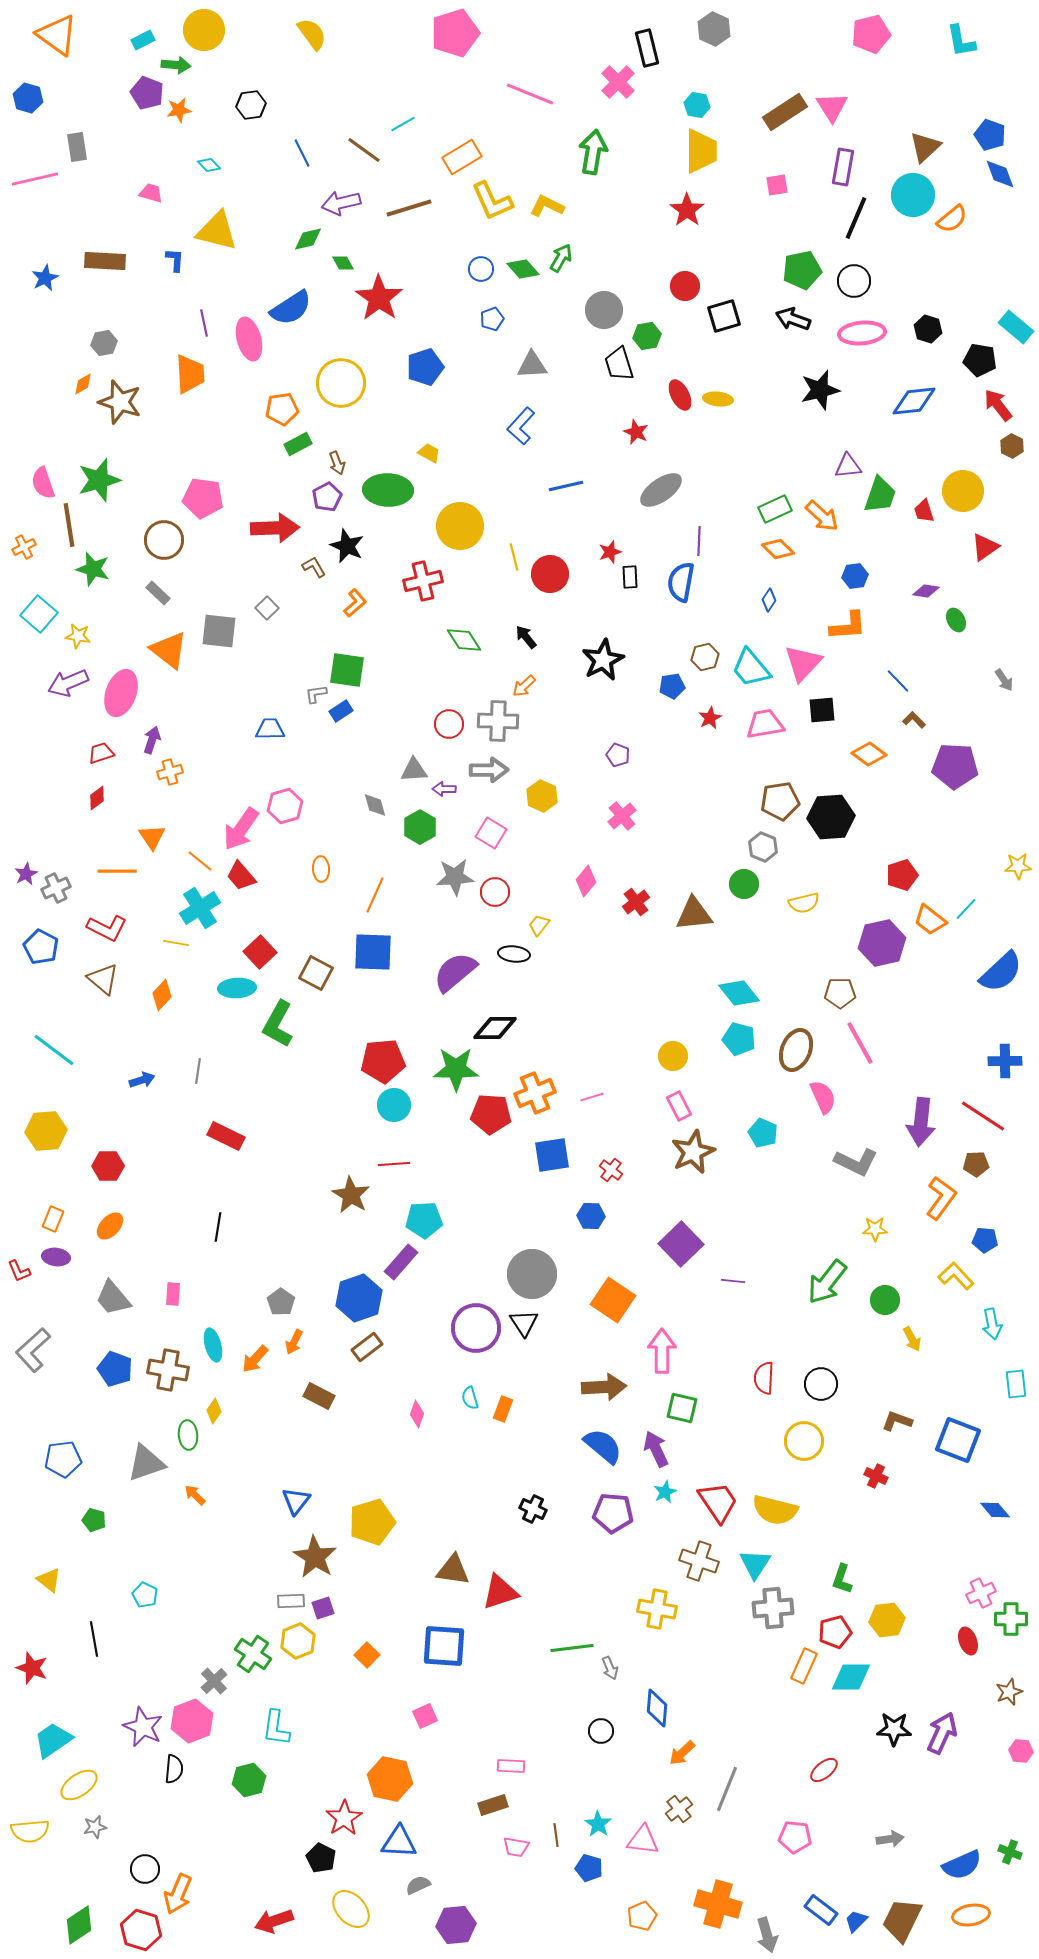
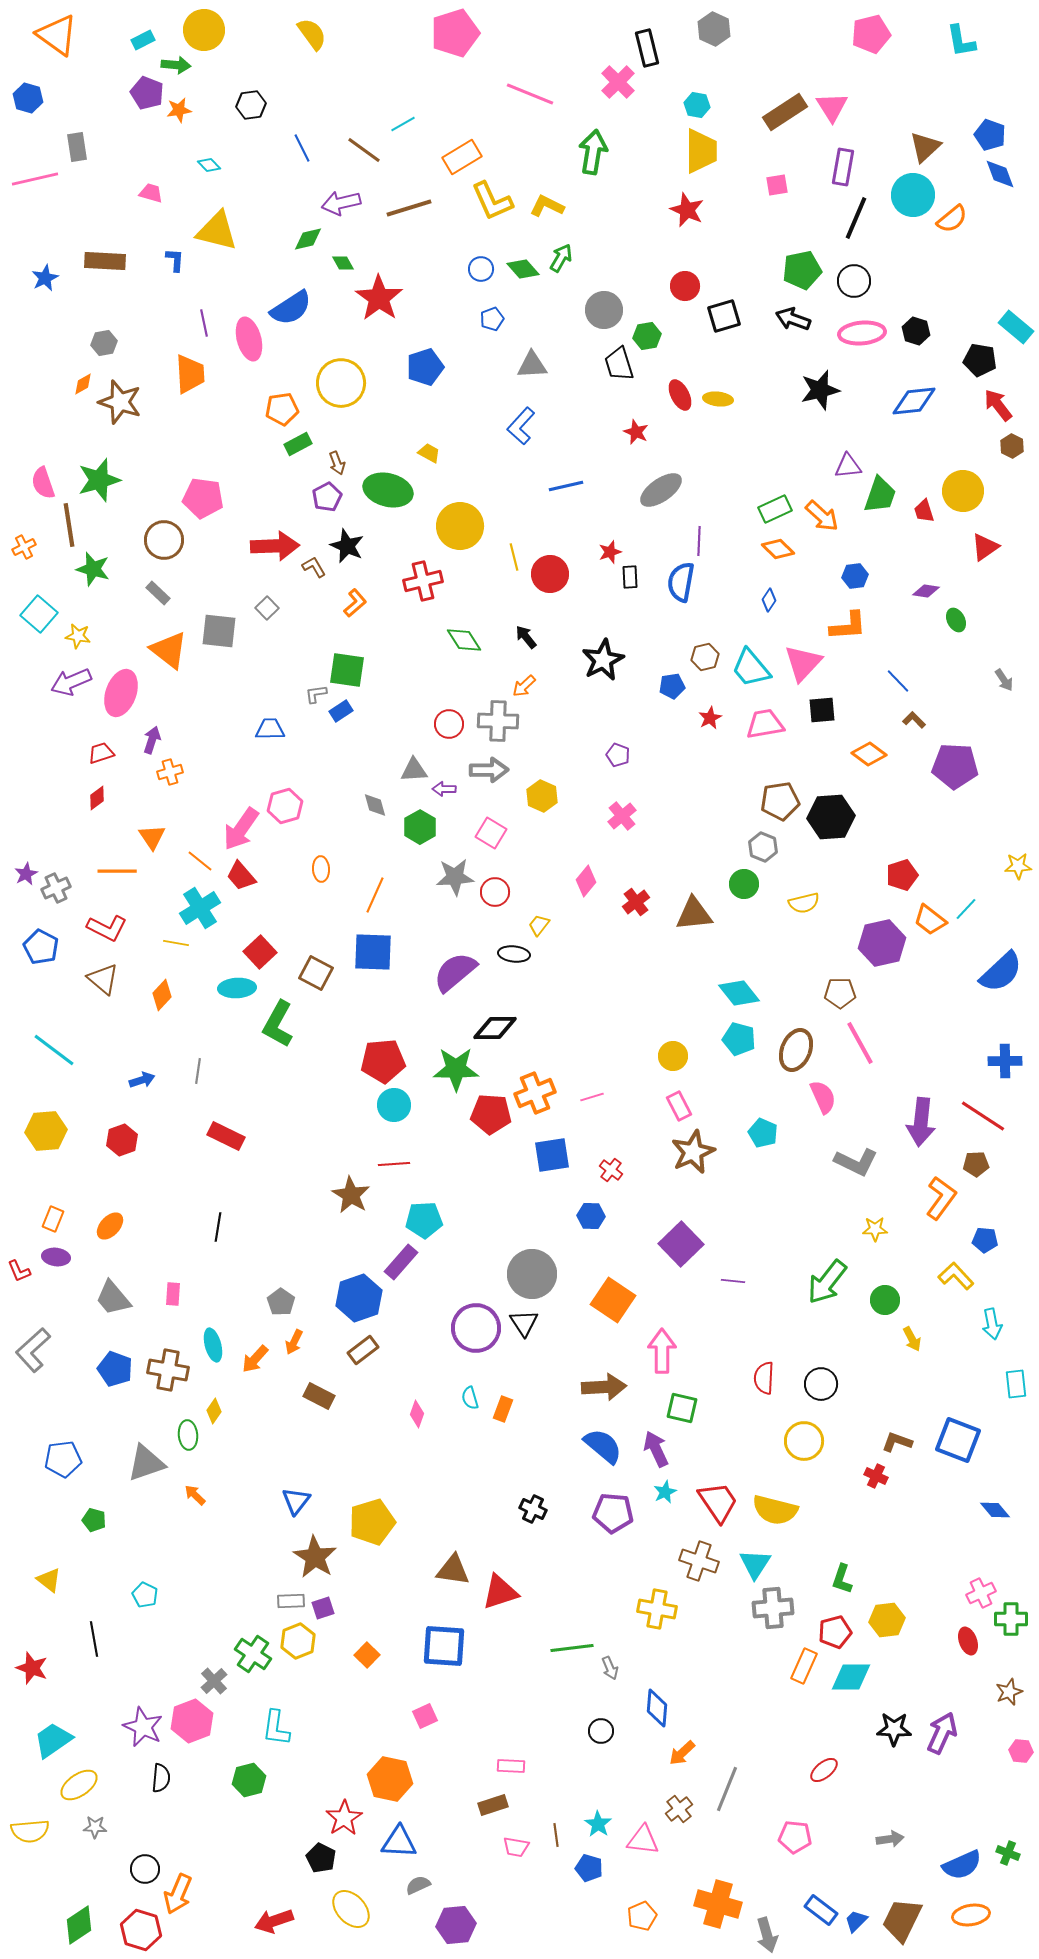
blue line at (302, 153): moved 5 px up
red star at (687, 210): rotated 12 degrees counterclockwise
black hexagon at (928, 329): moved 12 px left, 2 px down
green ellipse at (388, 490): rotated 12 degrees clockwise
red arrow at (275, 528): moved 18 px down
purple arrow at (68, 683): moved 3 px right, 1 px up
red hexagon at (108, 1166): moved 14 px right, 26 px up; rotated 20 degrees counterclockwise
brown rectangle at (367, 1347): moved 4 px left, 3 px down
brown L-shape at (897, 1421): moved 21 px down
black semicircle at (174, 1769): moved 13 px left, 9 px down
gray star at (95, 1827): rotated 15 degrees clockwise
green cross at (1010, 1852): moved 2 px left, 1 px down
